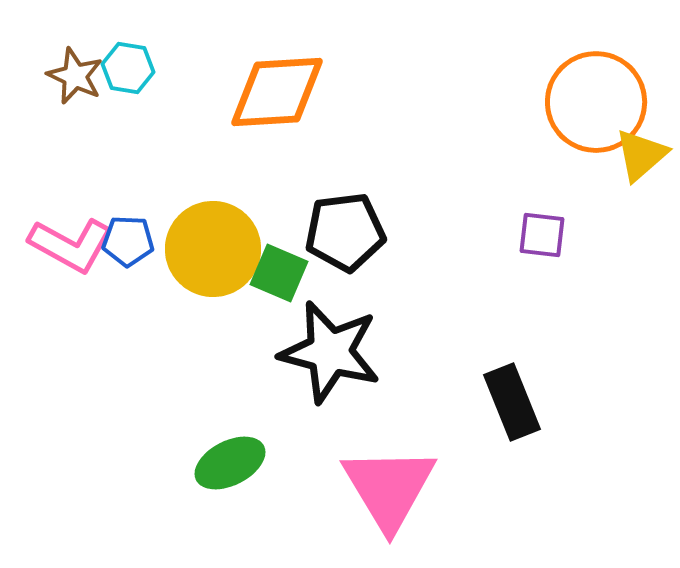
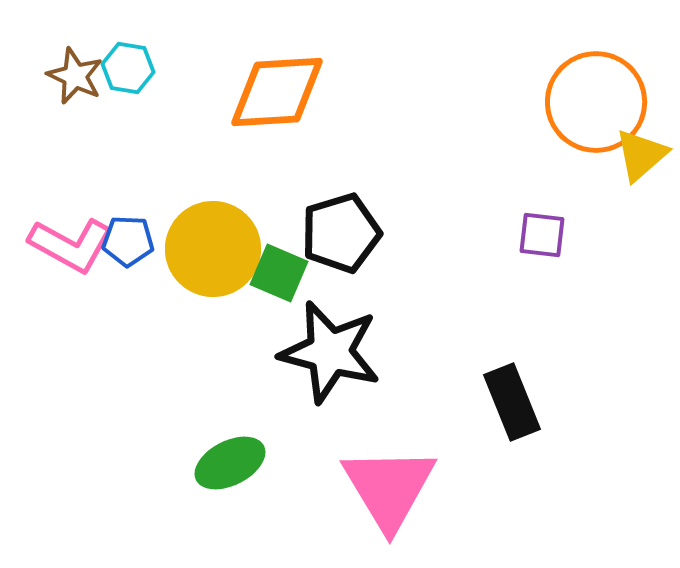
black pentagon: moved 4 px left, 1 px down; rotated 10 degrees counterclockwise
